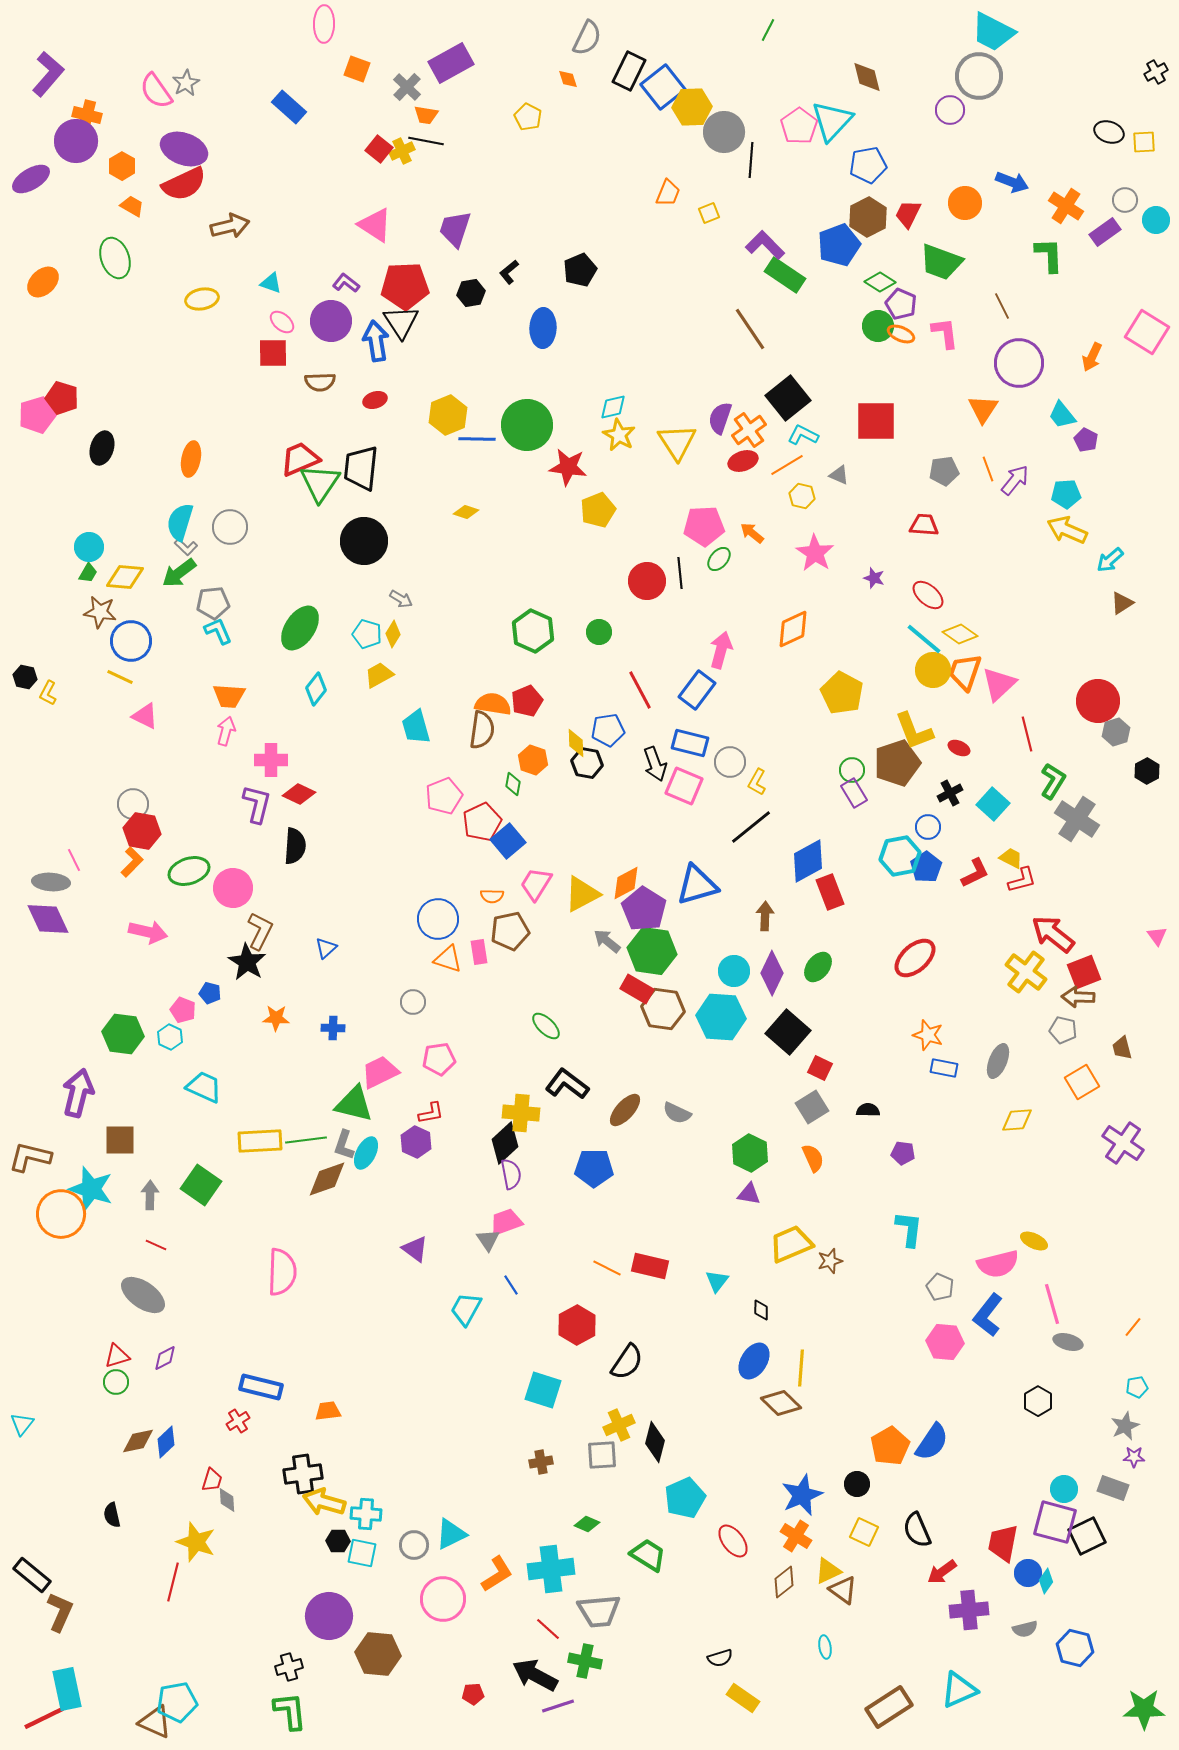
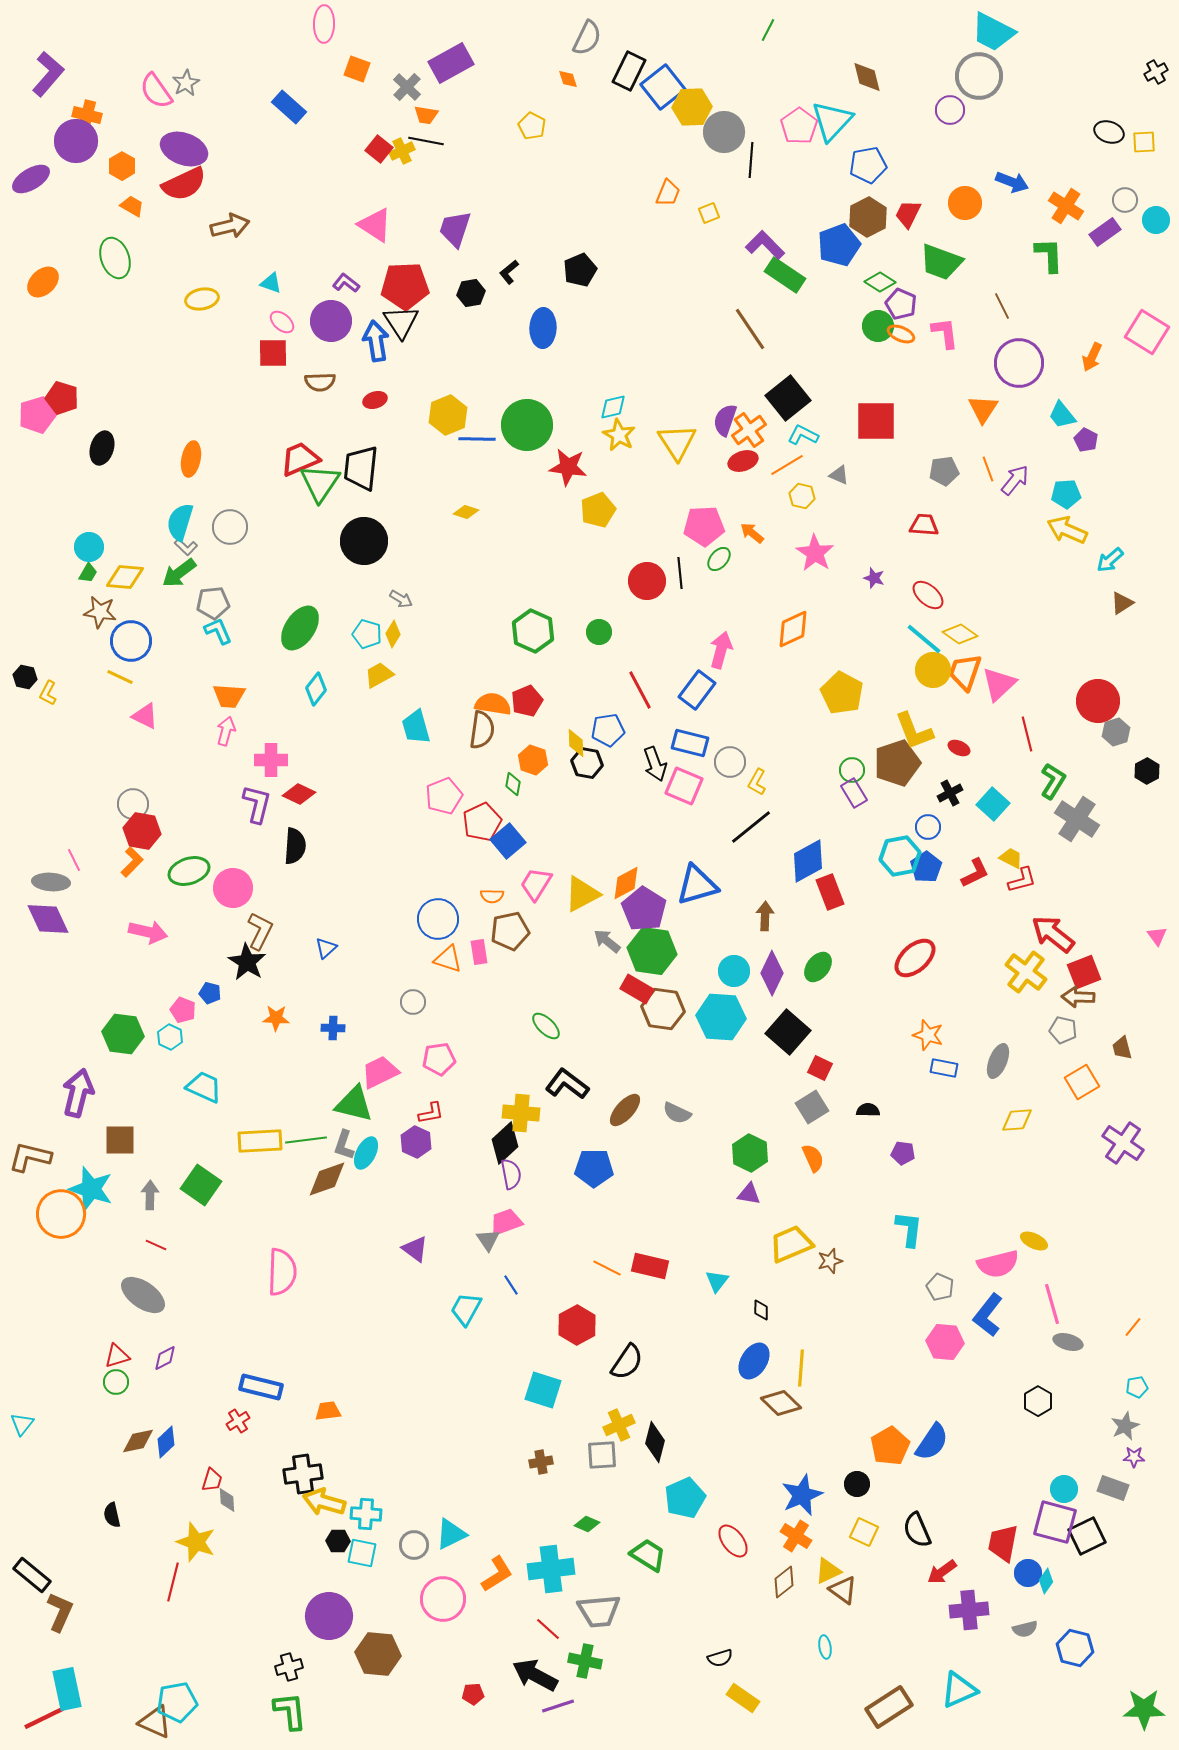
yellow pentagon at (528, 117): moved 4 px right, 9 px down
purple semicircle at (720, 418): moved 5 px right, 2 px down
